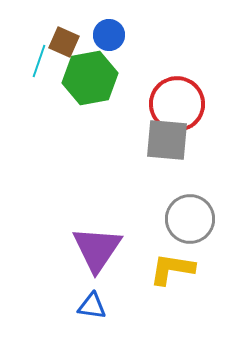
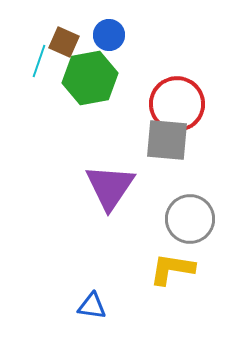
purple triangle: moved 13 px right, 62 px up
